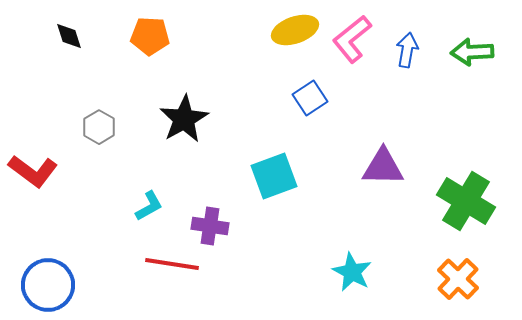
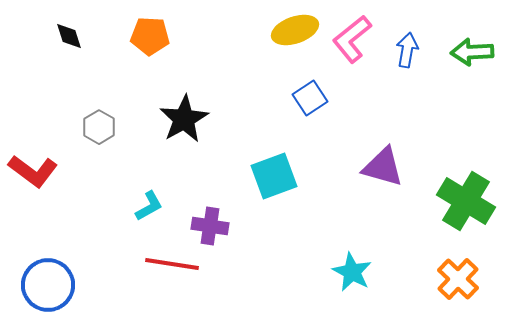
purple triangle: rotated 15 degrees clockwise
